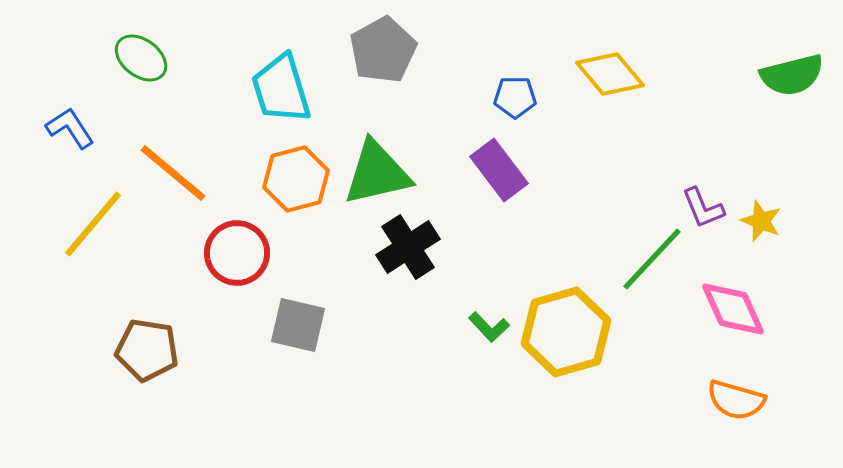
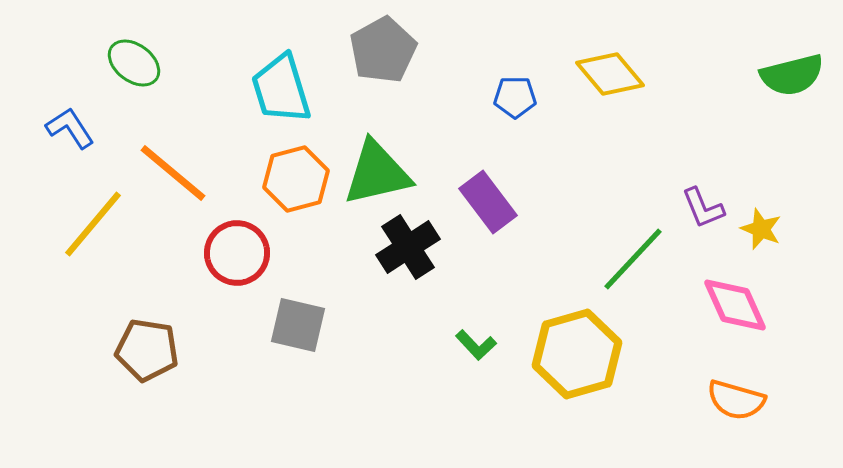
green ellipse: moved 7 px left, 5 px down
purple rectangle: moved 11 px left, 32 px down
yellow star: moved 8 px down
green line: moved 19 px left
pink diamond: moved 2 px right, 4 px up
green L-shape: moved 13 px left, 18 px down
yellow hexagon: moved 11 px right, 22 px down
